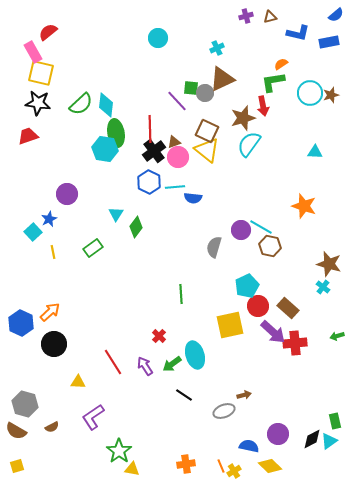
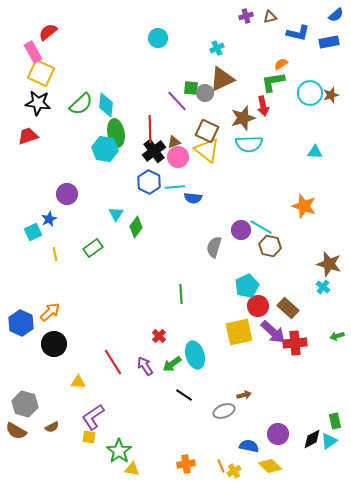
yellow square at (41, 73): rotated 12 degrees clockwise
cyan semicircle at (249, 144): rotated 128 degrees counterclockwise
cyan square at (33, 232): rotated 18 degrees clockwise
yellow line at (53, 252): moved 2 px right, 2 px down
yellow square at (230, 325): moved 9 px right, 7 px down
yellow square at (17, 466): moved 72 px right, 29 px up; rotated 24 degrees clockwise
